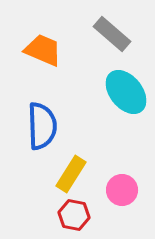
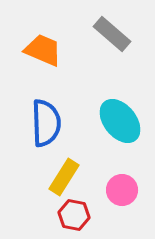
cyan ellipse: moved 6 px left, 29 px down
blue semicircle: moved 4 px right, 3 px up
yellow rectangle: moved 7 px left, 3 px down
